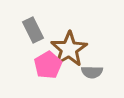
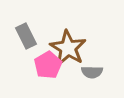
gray rectangle: moved 7 px left, 6 px down
brown star: moved 1 px left, 1 px up; rotated 9 degrees counterclockwise
